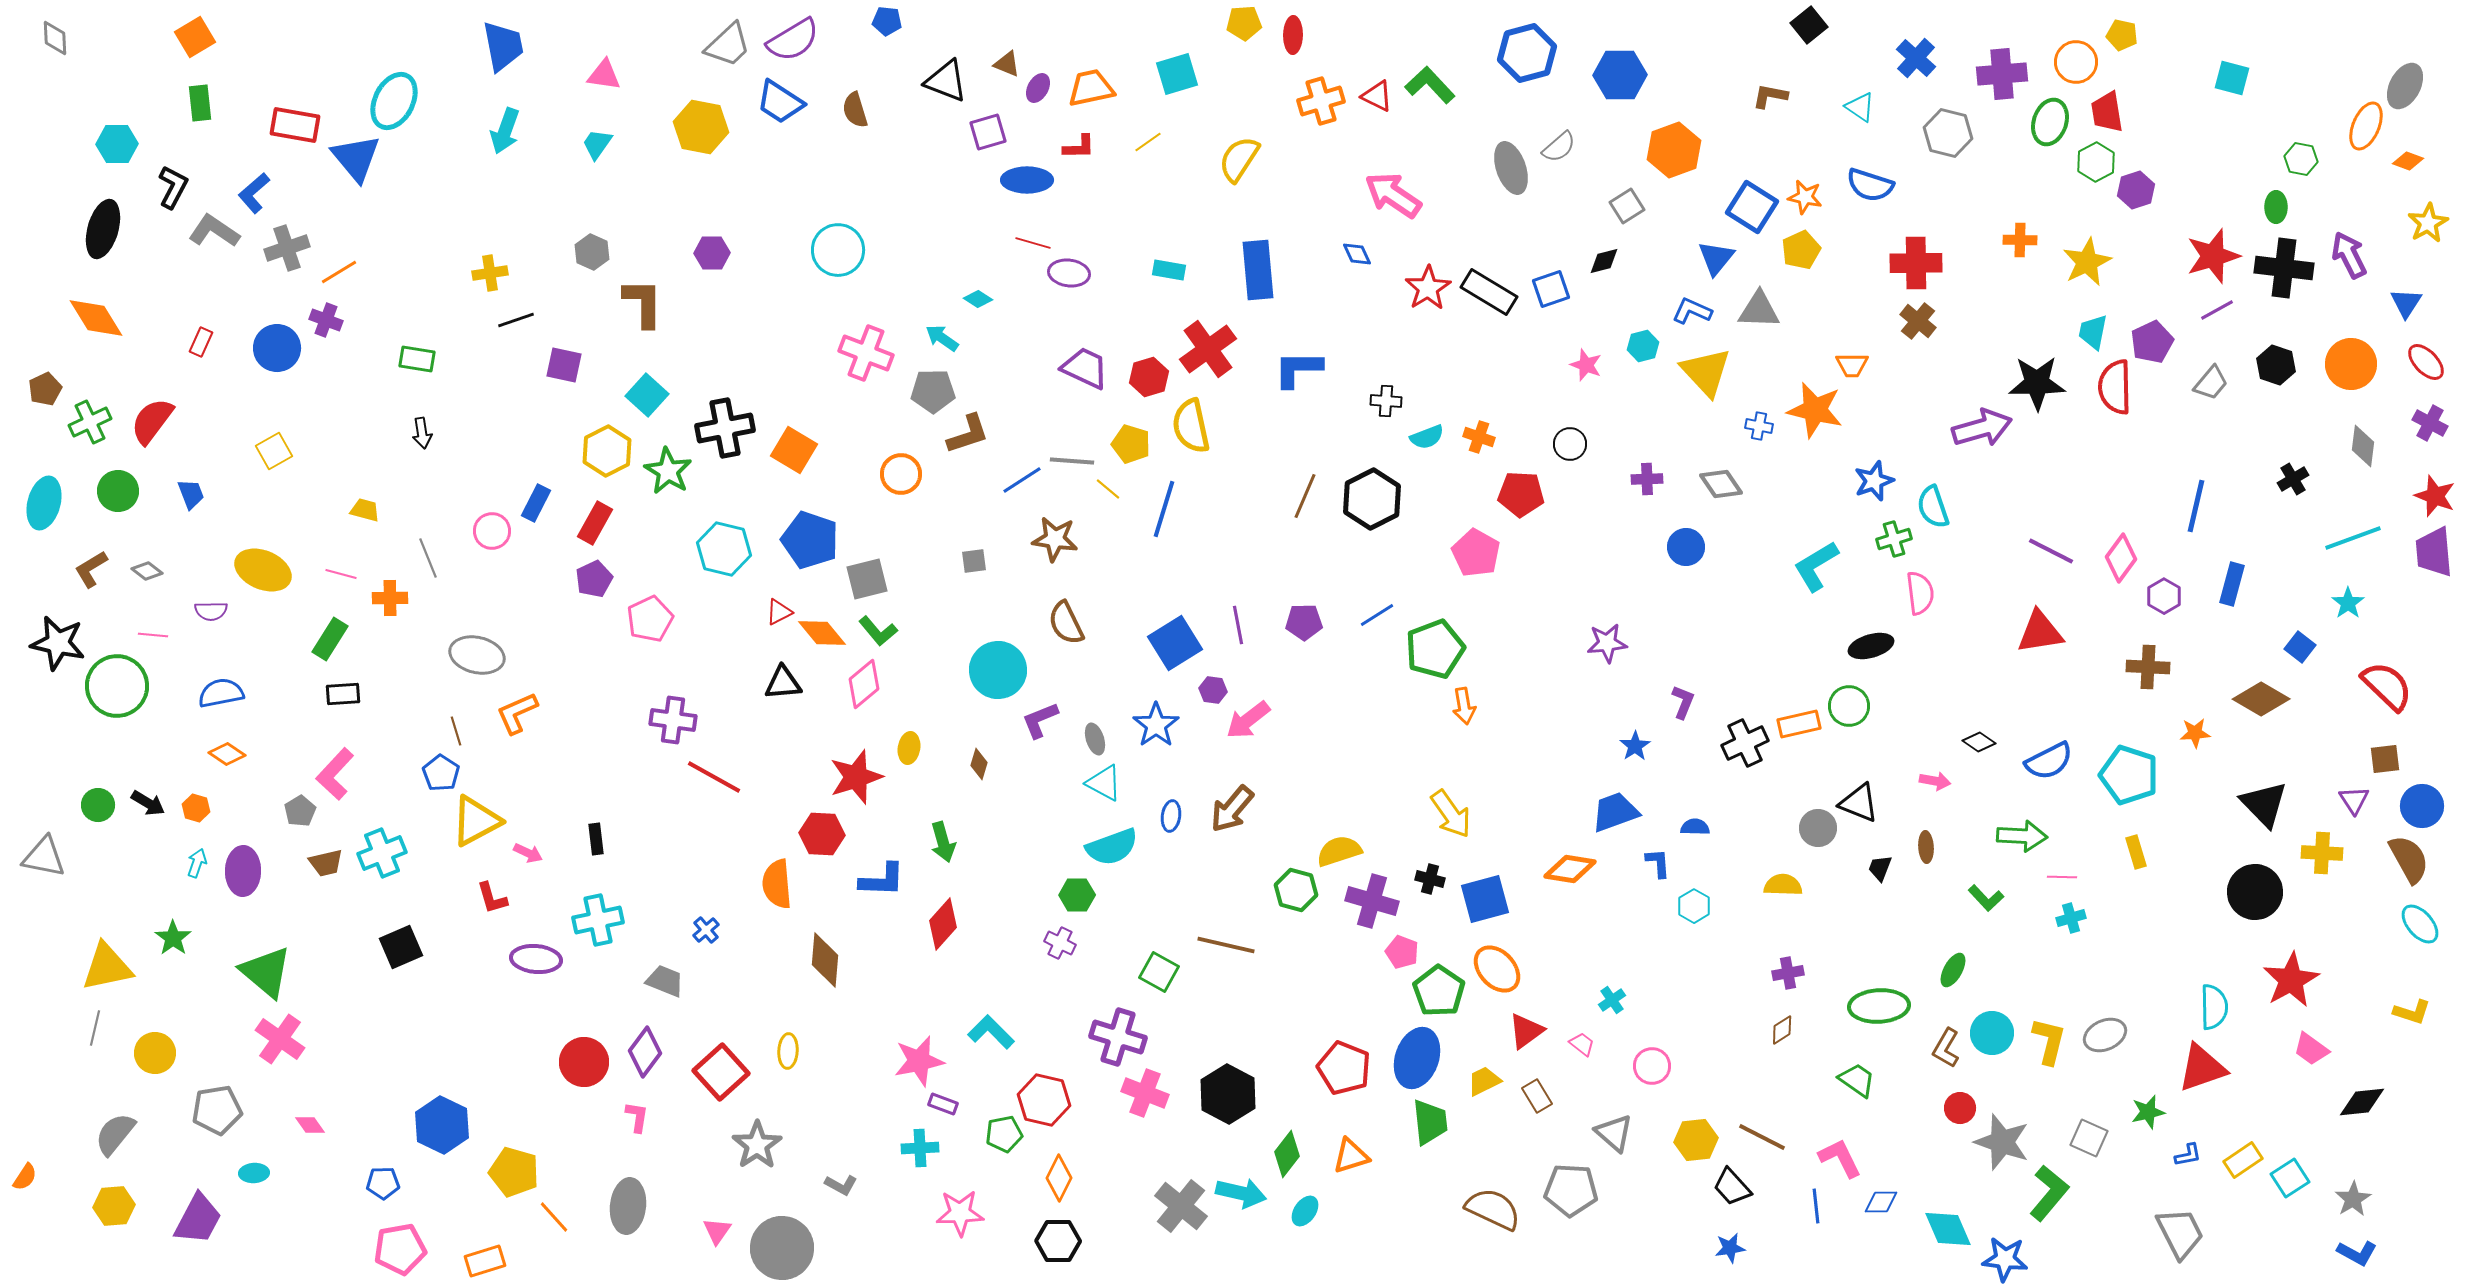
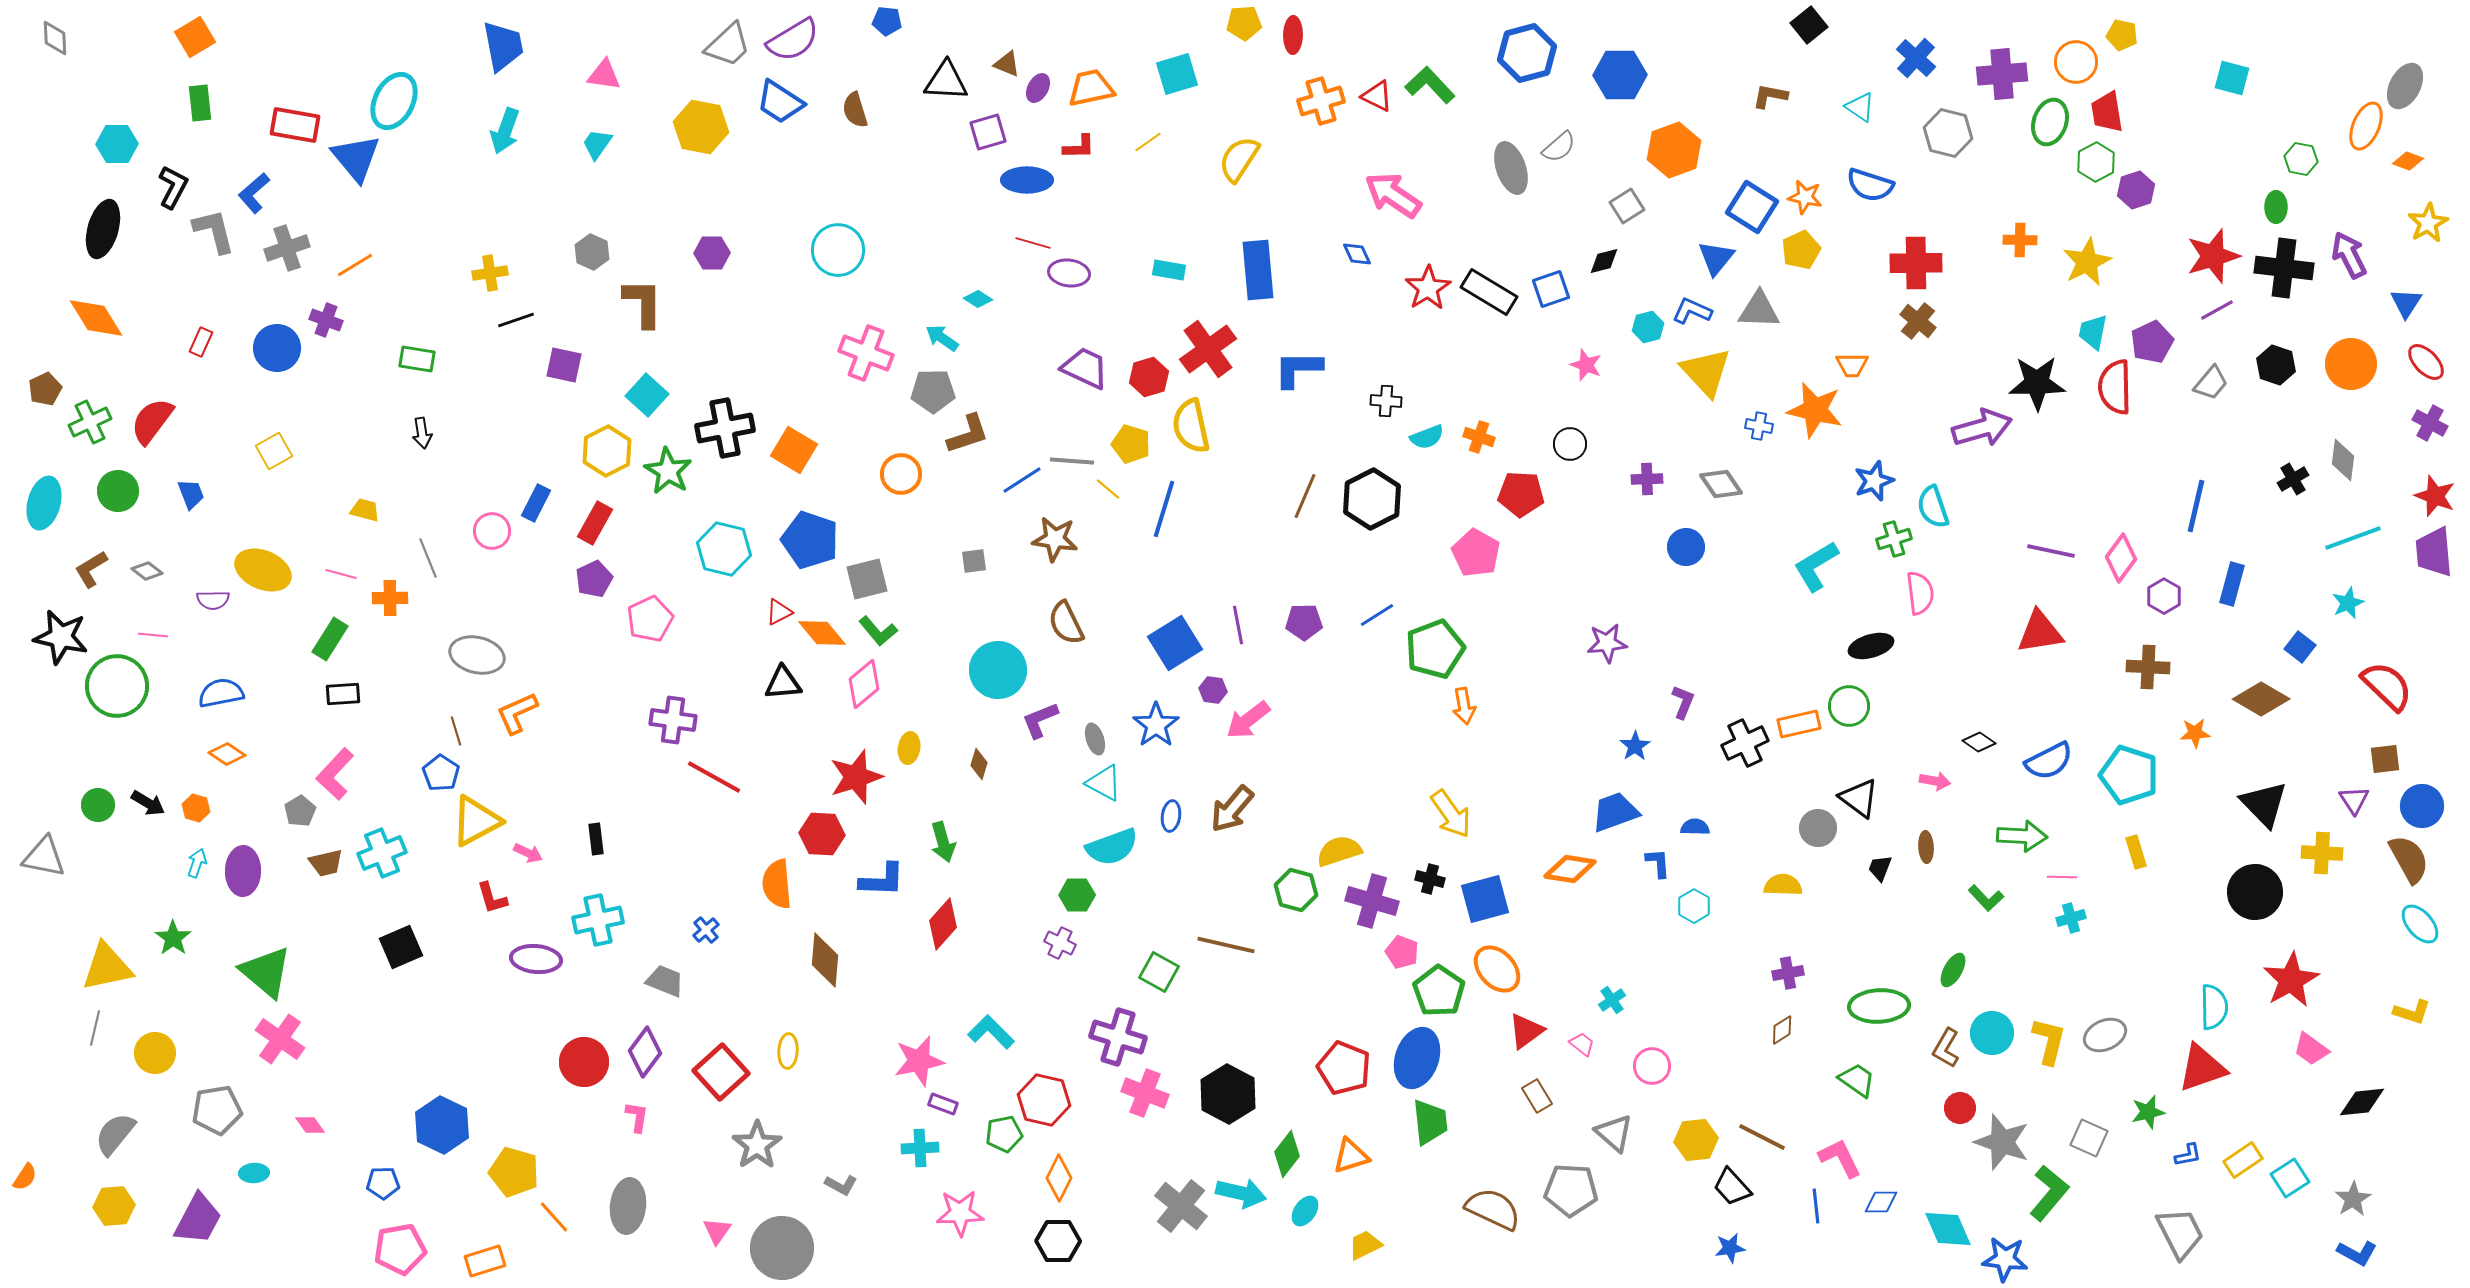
black triangle at (946, 81): rotated 18 degrees counterclockwise
gray L-shape at (214, 231): rotated 42 degrees clockwise
orange line at (339, 272): moved 16 px right, 7 px up
cyan hexagon at (1643, 346): moved 5 px right, 19 px up
gray diamond at (2363, 446): moved 20 px left, 14 px down
purple line at (2051, 551): rotated 15 degrees counterclockwise
cyan star at (2348, 603): rotated 12 degrees clockwise
purple semicircle at (211, 611): moved 2 px right, 11 px up
black star at (58, 643): moved 3 px right, 6 px up
black triangle at (1859, 803): moved 5 px up; rotated 15 degrees clockwise
yellow trapezoid at (1484, 1081): moved 119 px left, 164 px down
